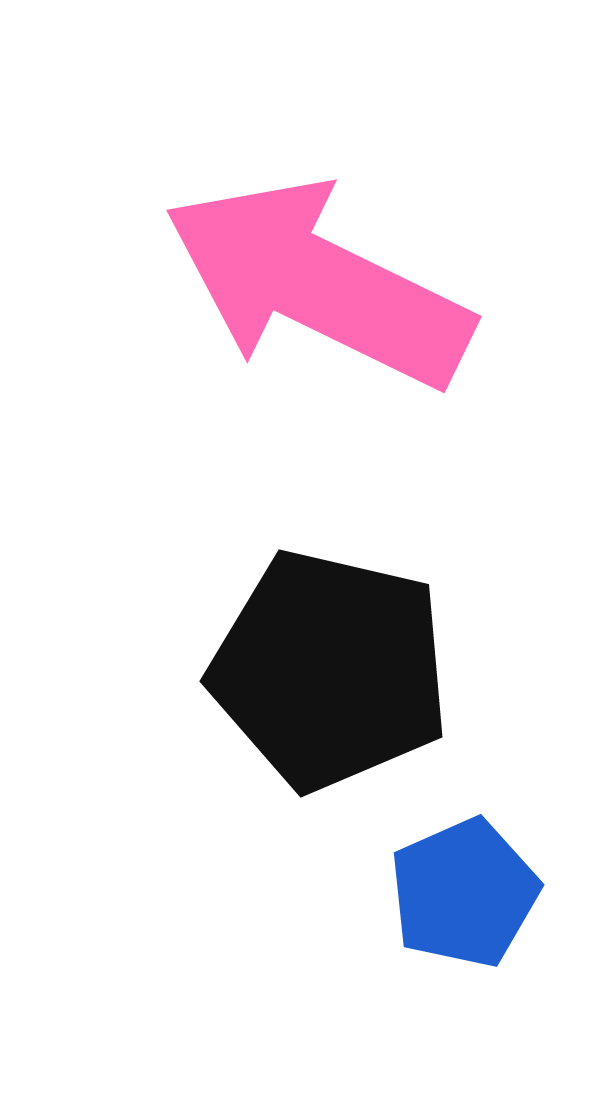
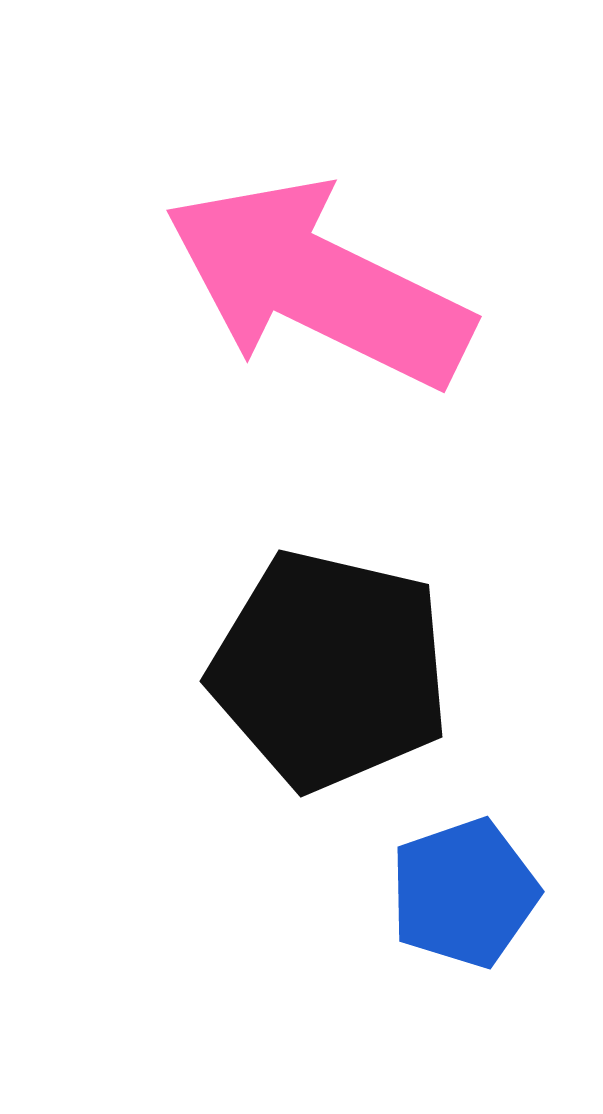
blue pentagon: rotated 5 degrees clockwise
